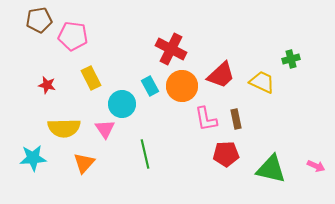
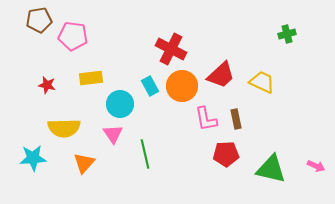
green cross: moved 4 px left, 25 px up
yellow rectangle: rotated 70 degrees counterclockwise
cyan circle: moved 2 px left
pink triangle: moved 8 px right, 5 px down
